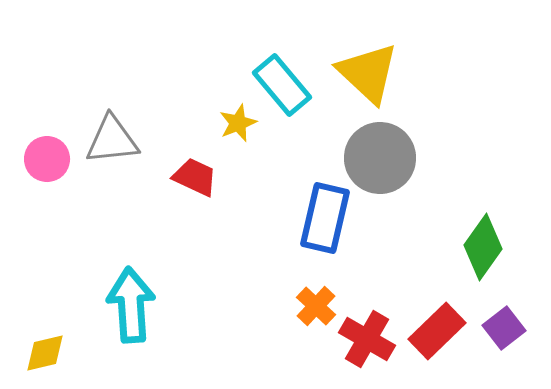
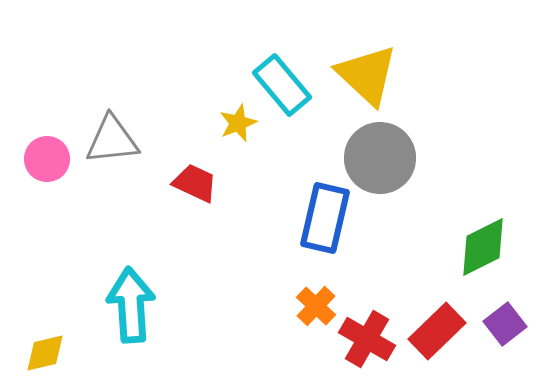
yellow triangle: moved 1 px left, 2 px down
red trapezoid: moved 6 px down
green diamond: rotated 28 degrees clockwise
purple square: moved 1 px right, 4 px up
